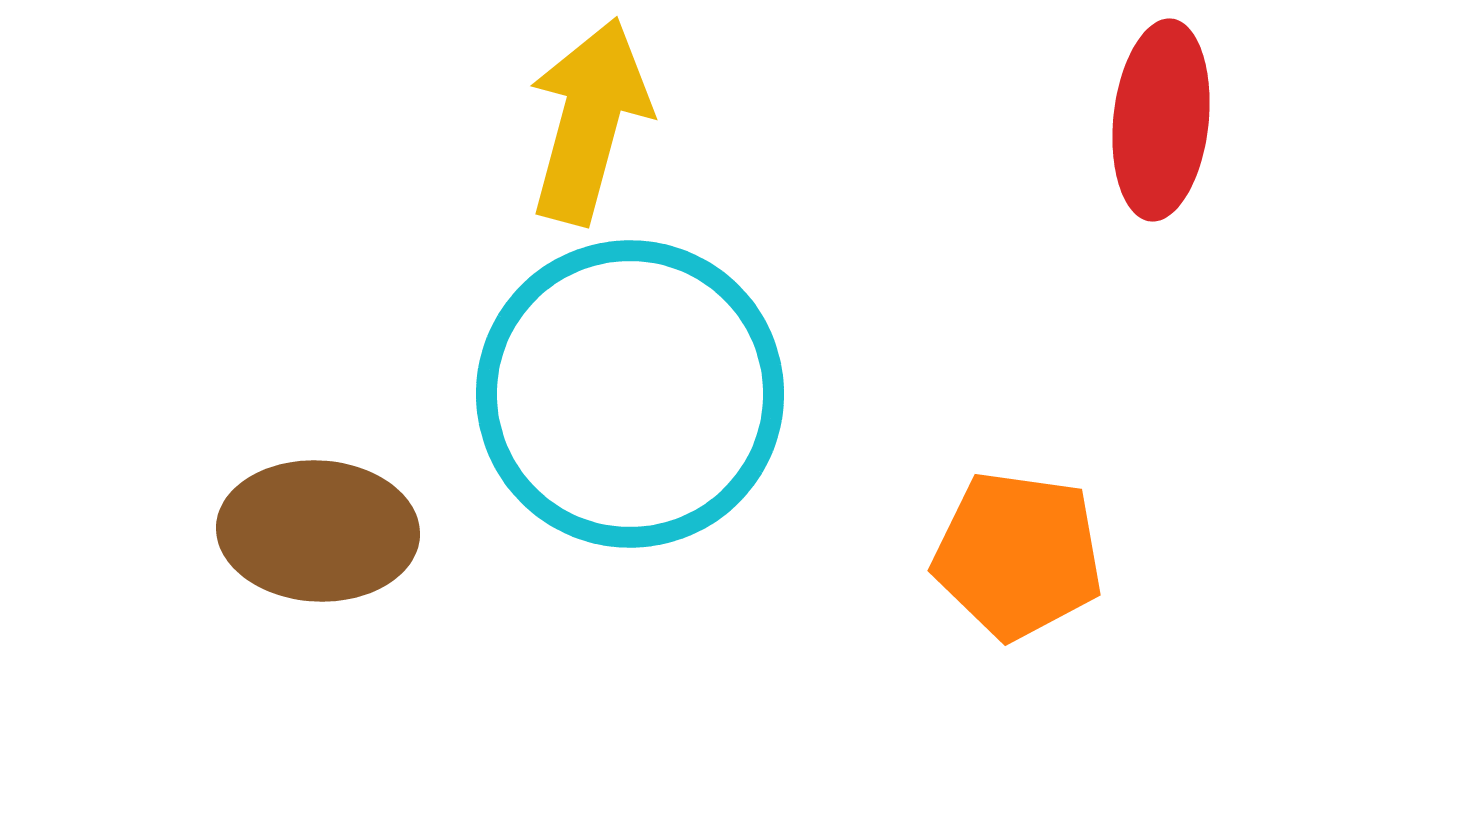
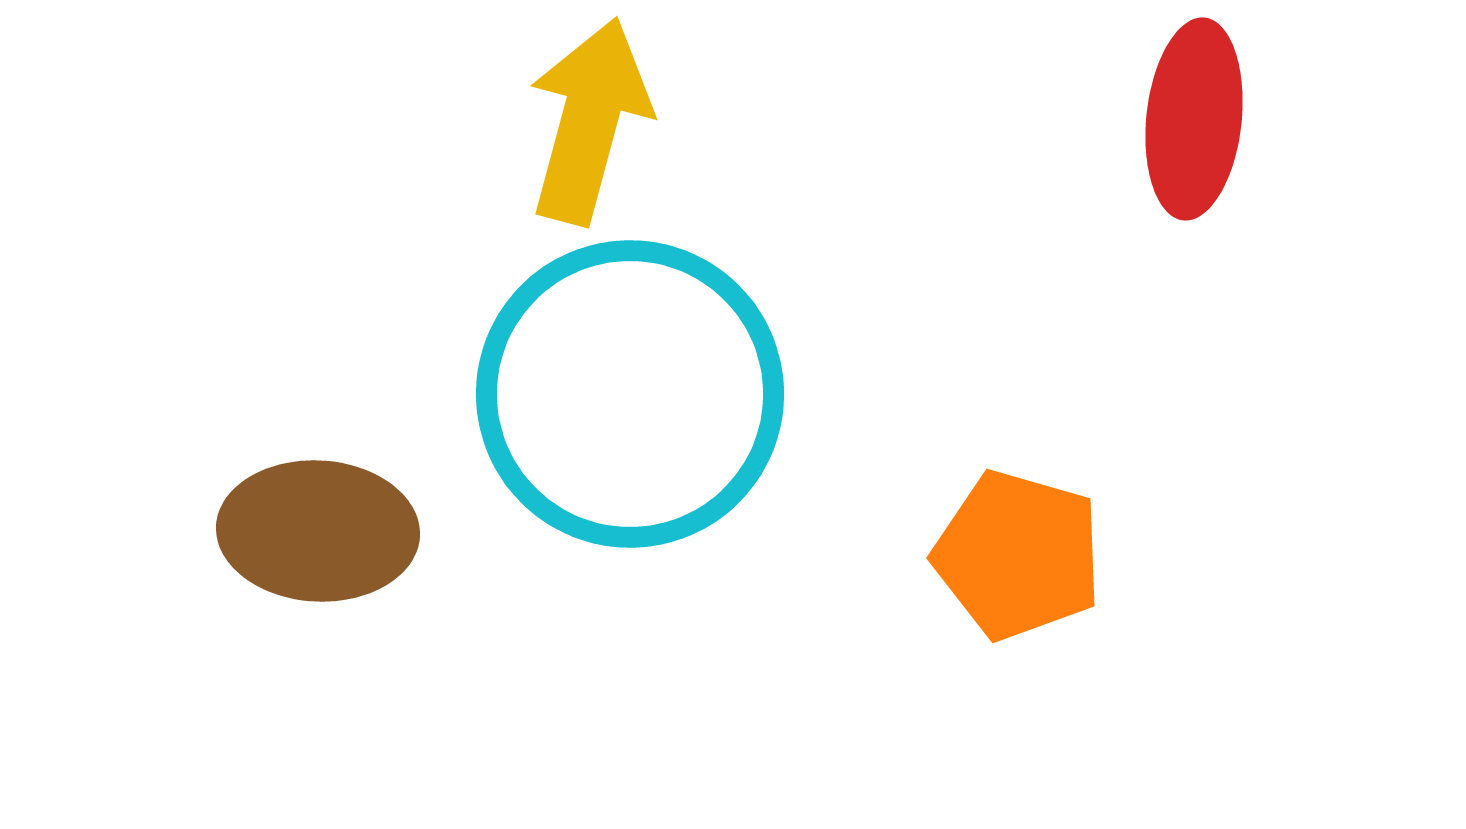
red ellipse: moved 33 px right, 1 px up
orange pentagon: rotated 8 degrees clockwise
